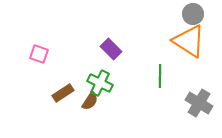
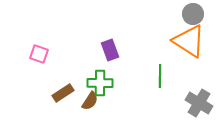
purple rectangle: moved 1 px left, 1 px down; rotated 25 degrees clockwise
green cross: rotated 25 degrees counterclockwise
